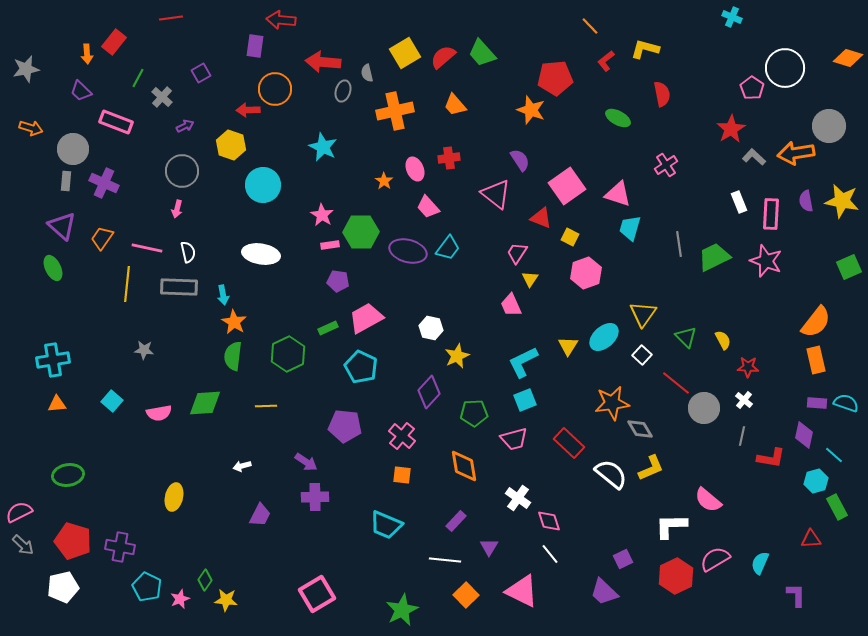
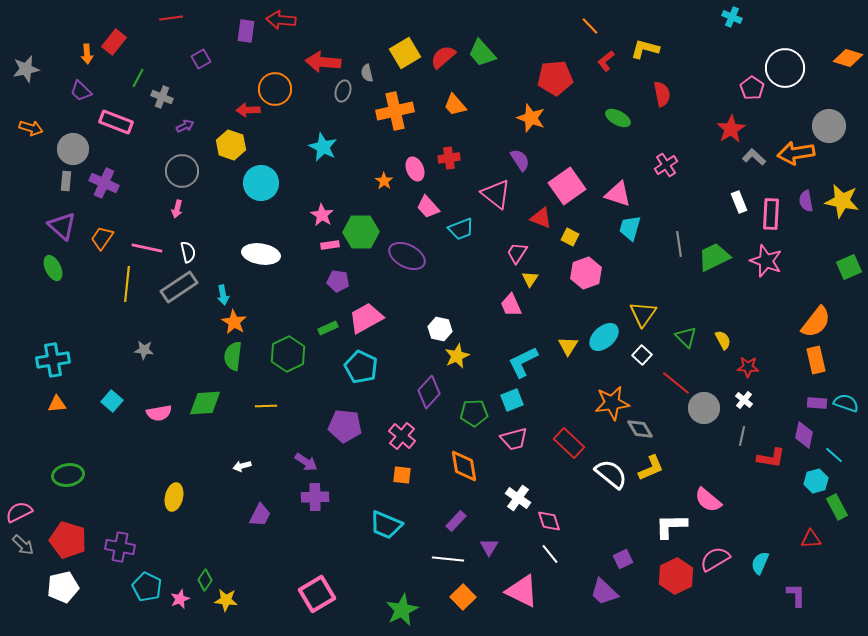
purple rectangle at (255, 46): moved 9 px left, 15 px up
purple square at (201, 73): moved 14 px up
gray cross at (162, 97): rotated 20 degrees counterclockwise
orange star at (531, 110): moved 8 px down
cyan circle at (263, 185): moved 2 px left, 2 px up
cyan trapezoid at (448, 248): moved 13 px right, 19 px up; rotated 32 degrees clockwise
purple ellipse at (408, 251): moved 1 px left, 5 px down; rotated 12 degrees clockwise
gray rectangle at (179, 287): rotated 36 degrees counterclockwise
white hexagon at (431, 328): moved 9 px right, 1 px down
cyan square at (525, 400): moved 13 px left
red pentagon at (73, 541): moved 5 px left, 1 px up
white line at (445, 560): moved 3 px right, 1 px up
orange square at (466, 595): moved 3 px left, 2 px down
